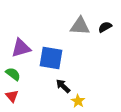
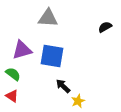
gray triangle: moved 32 px left, 8 px up
purple triangle: moved 1 px right, 2 px down
blue square: moved 1 px right, 2 px up
red triangle: rotated 16 degrees counterclockwise
yellow star: rotated 16 degrees clockwise
